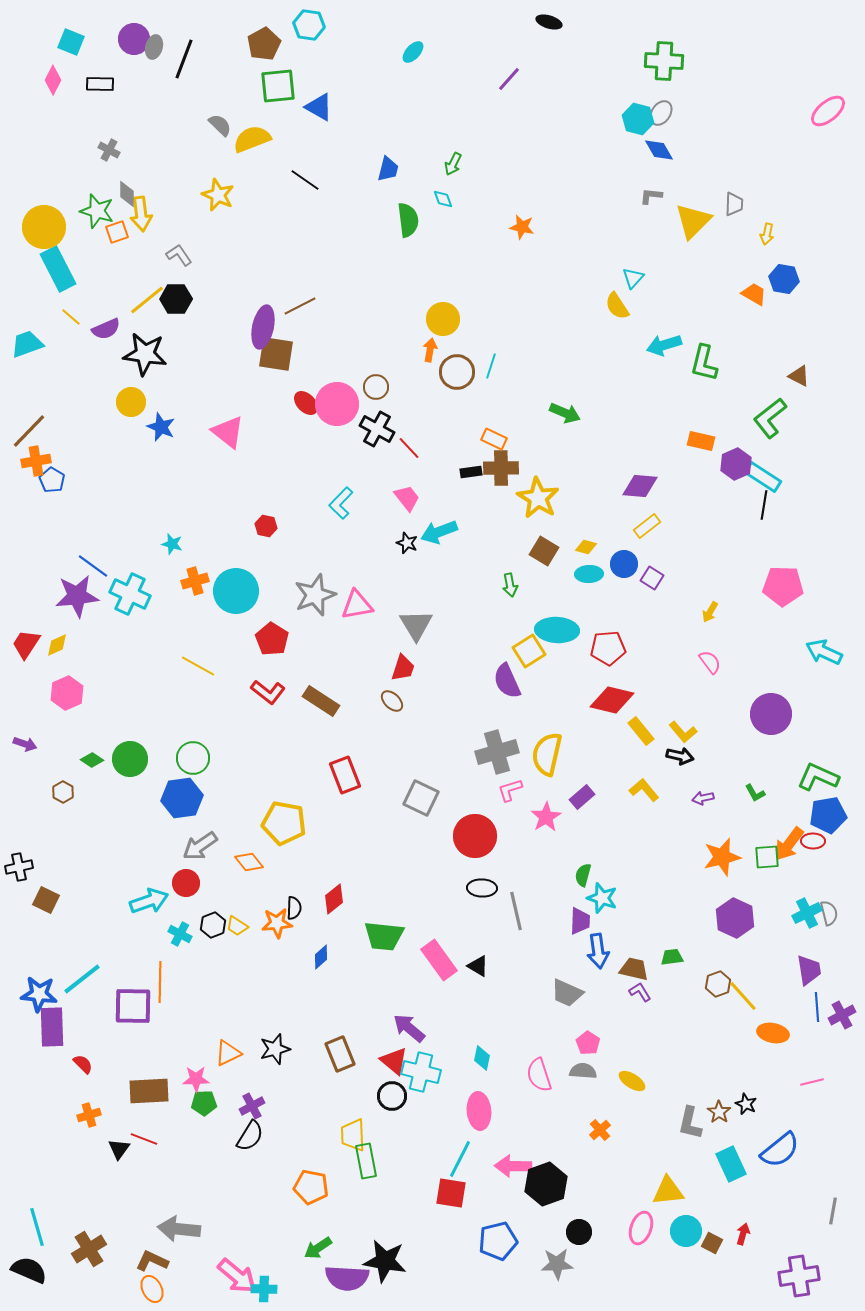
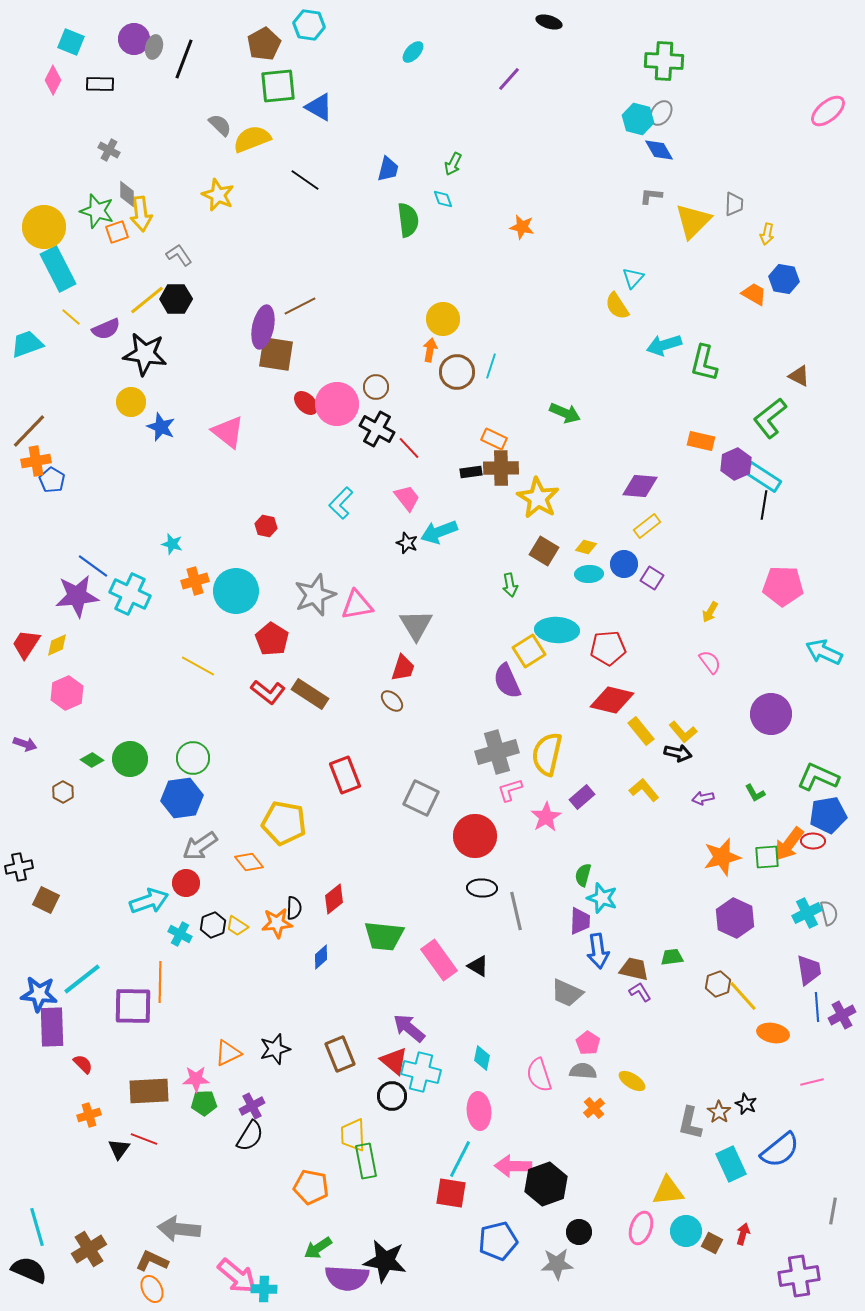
brown rectangle at (321, 701): moved 11 px left, 7 px up
black arrow at (680, 756): moved 2 px left, 3 px up
orange cross at (600, 1130): moved 6 px left, 22 px up
